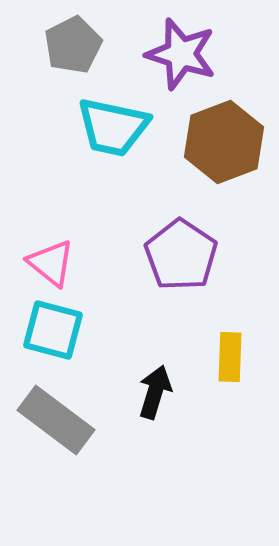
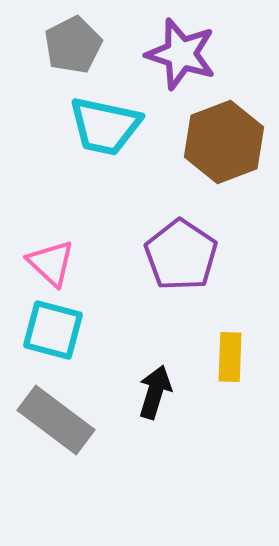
cyan trapezoid: moved 8 px left, 1 px up
pink triangle: rotated 4 degrees clockwise
